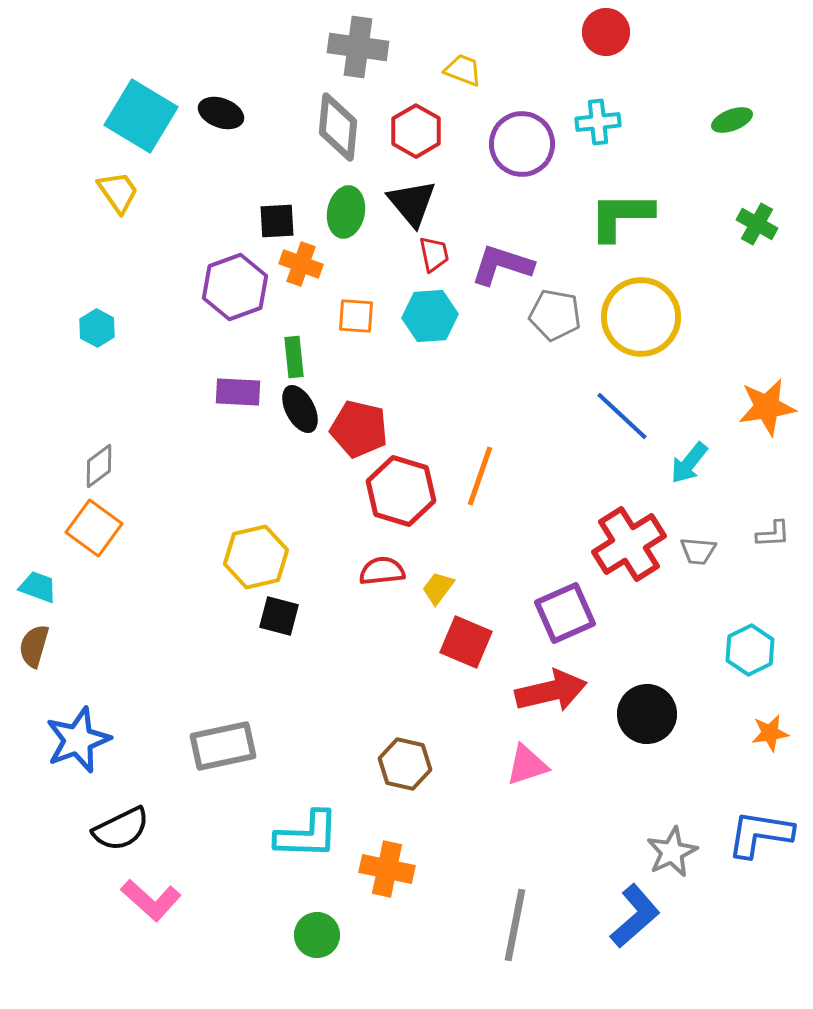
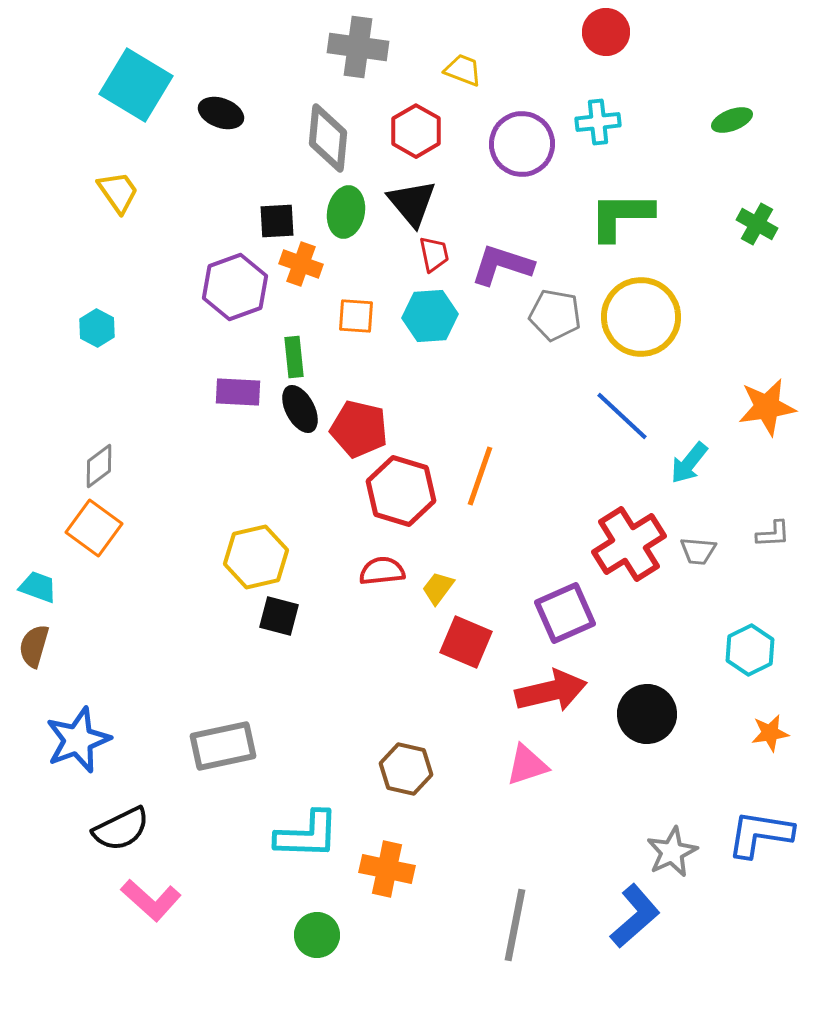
cyan square at (141, 116): moved 5 px left, 31 px up
gray diamond at (338, 127): moved 10 px left, 11 px down
brown hexagon at (405, 764): moved 1 px right, 5 px down
